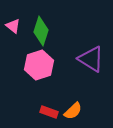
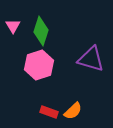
pink triangle: rotated 21 degrees clockwise
purple triangle: rotated 16 degrees counterclockwise
